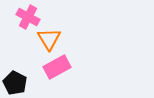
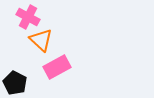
orange triangle: moved 8 px left, 1 px down; rotated 15 degrees counterclockwise
